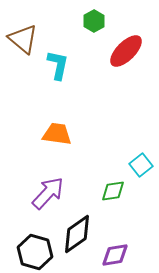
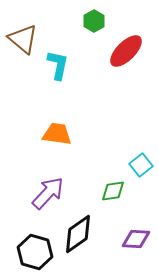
black diamond: moved 1 px right
purple diamond: moved 21 px right, 16 px up; rotated 12 degrees clockwise
